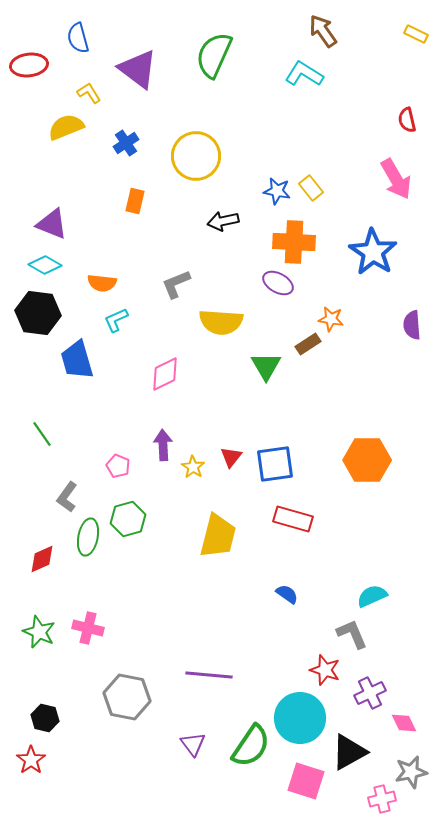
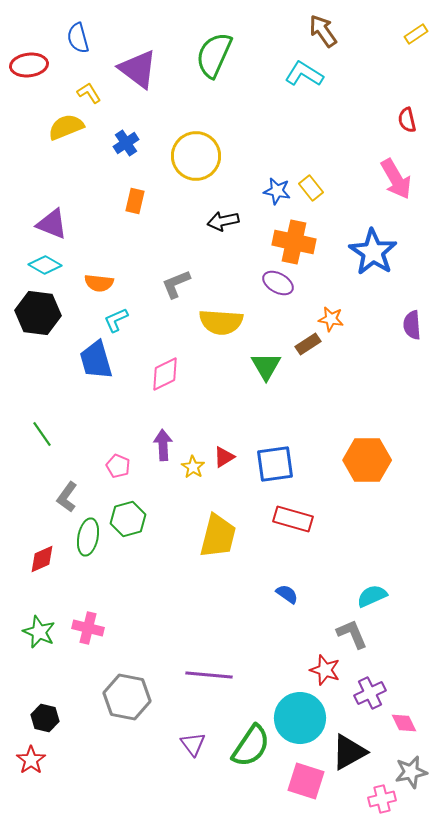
yellow rectangle at (416, 34): rotated 60 degrees counterclockwise
orange cross at (294, 242): rotated 9 degrees clockwise
orange semicircle at (102, 283): moved 3 px left
blue trapezoid at (77, 360): moved 19 px right
red triangle at (231, 457): moved 7 px left; rotated 20 degrees clockwise
